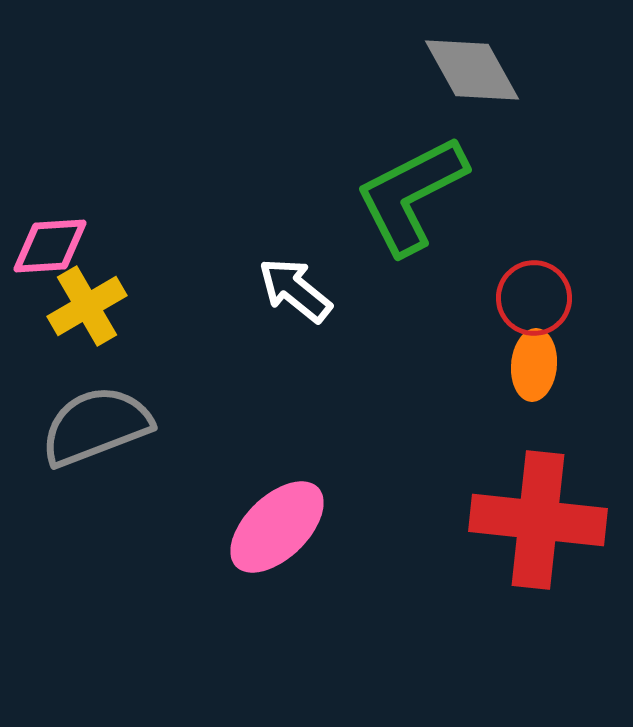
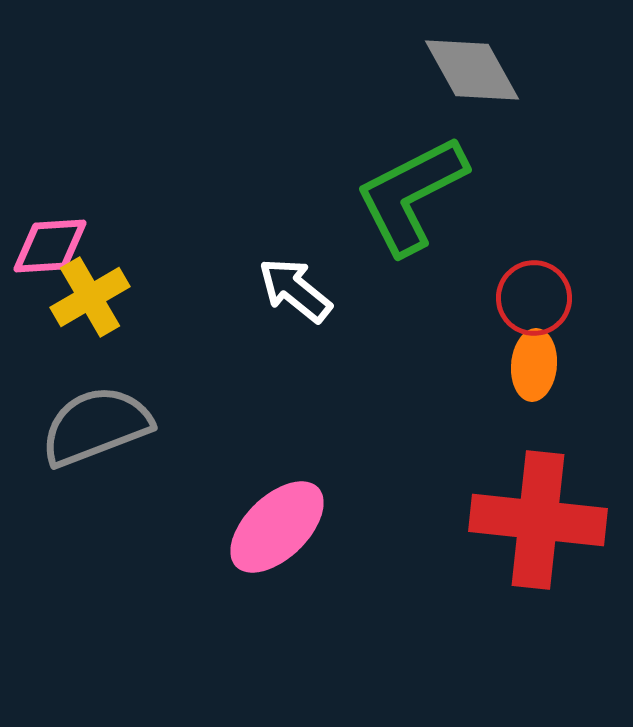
yellow cross: moved 3 px right, 9 px up
